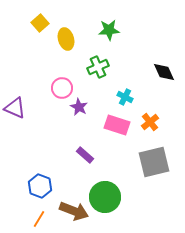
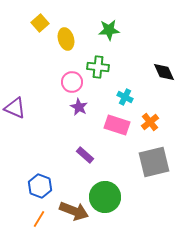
green cross: rotated 30 degrees clockwise
pink circle: moved 10 px right, 6 px up
